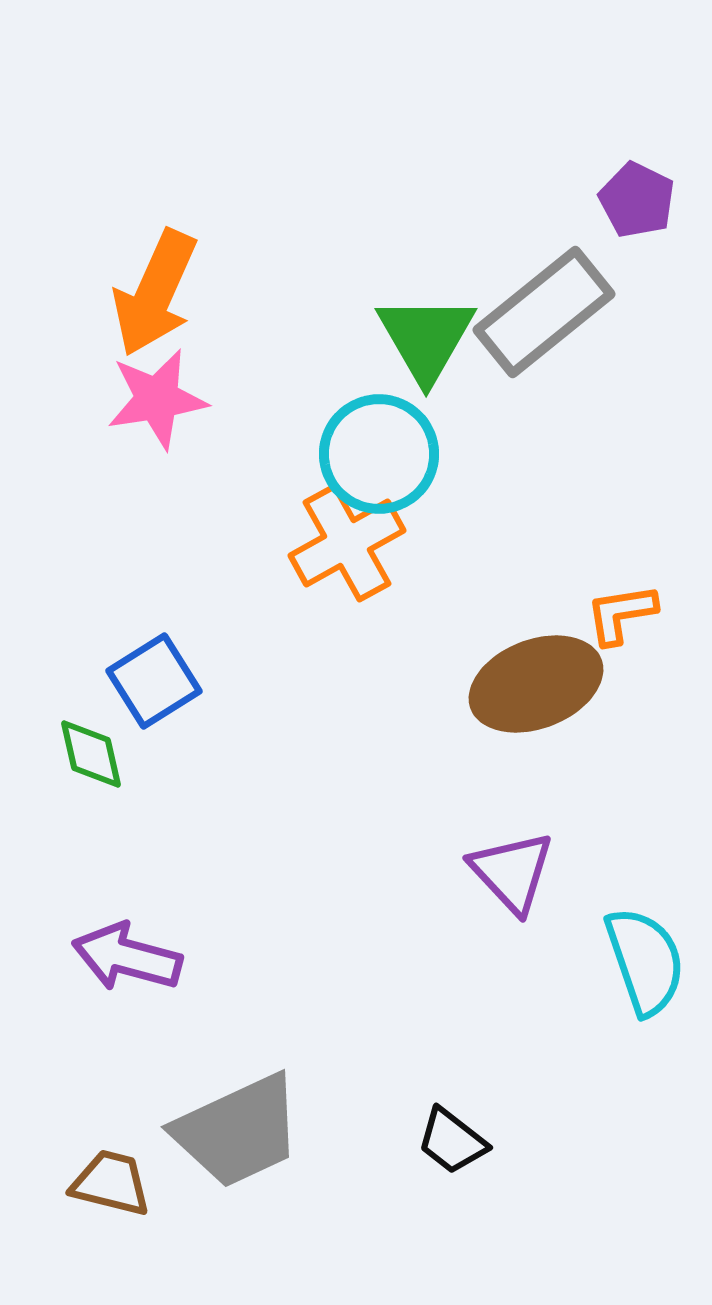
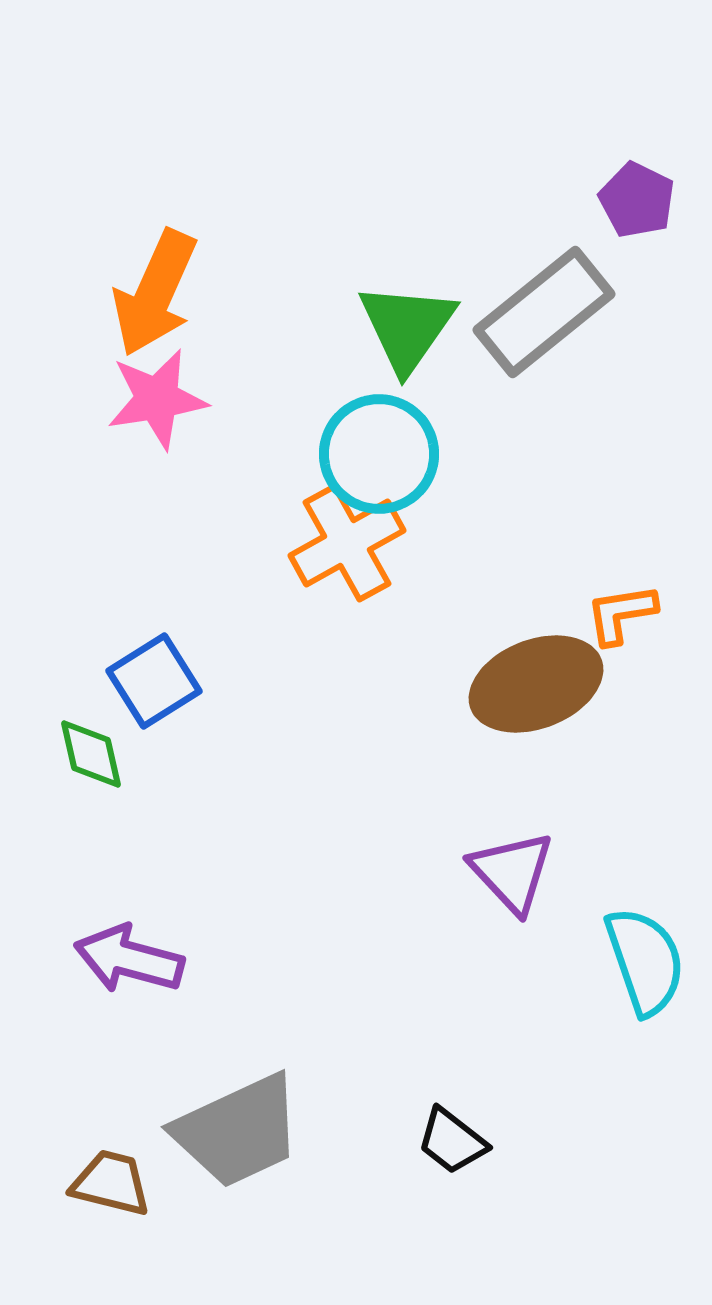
green triangle: moved 19 px left, 11 px up; rotated 5 degrees clockwise
purple arrow: moved 2 px right, 2 px down
